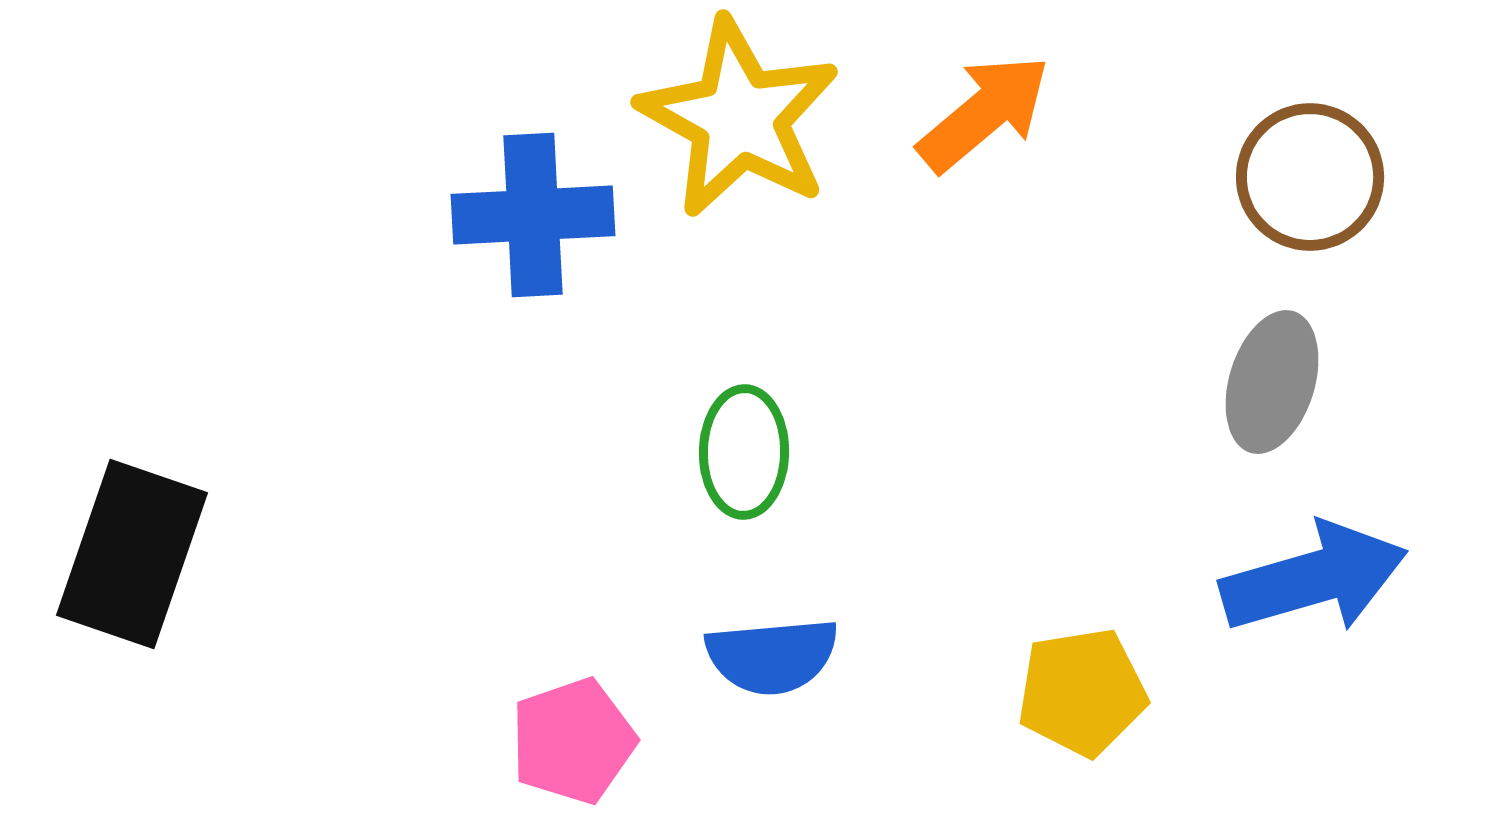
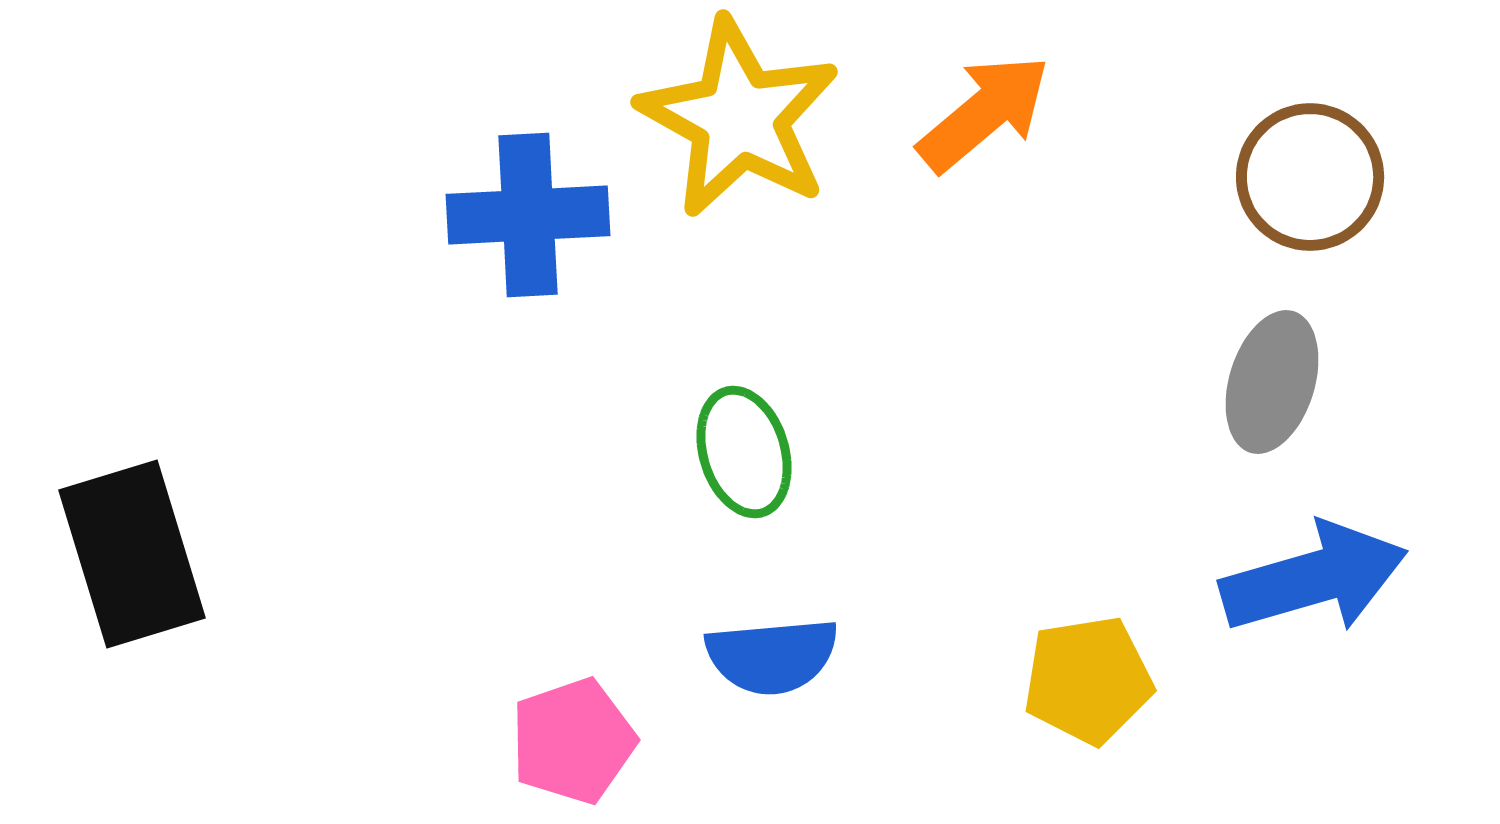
blue cross: moved 5 px left
green ellipse: rotated 18 degrees counterclockwise
black rectangle: rotated 36 degrees counterclockwise
yellow pentagon: moved 6 px right, 12 px up
